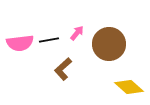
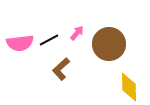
black line: rotated 18 degrees counterclockwise
brown L-shape: moved 2 px left
yellow diamond: rotated 48 degrees clockwise
